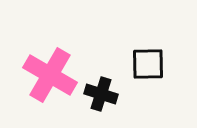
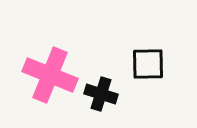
pink cross: rotated 8 degrees counterclockwise
